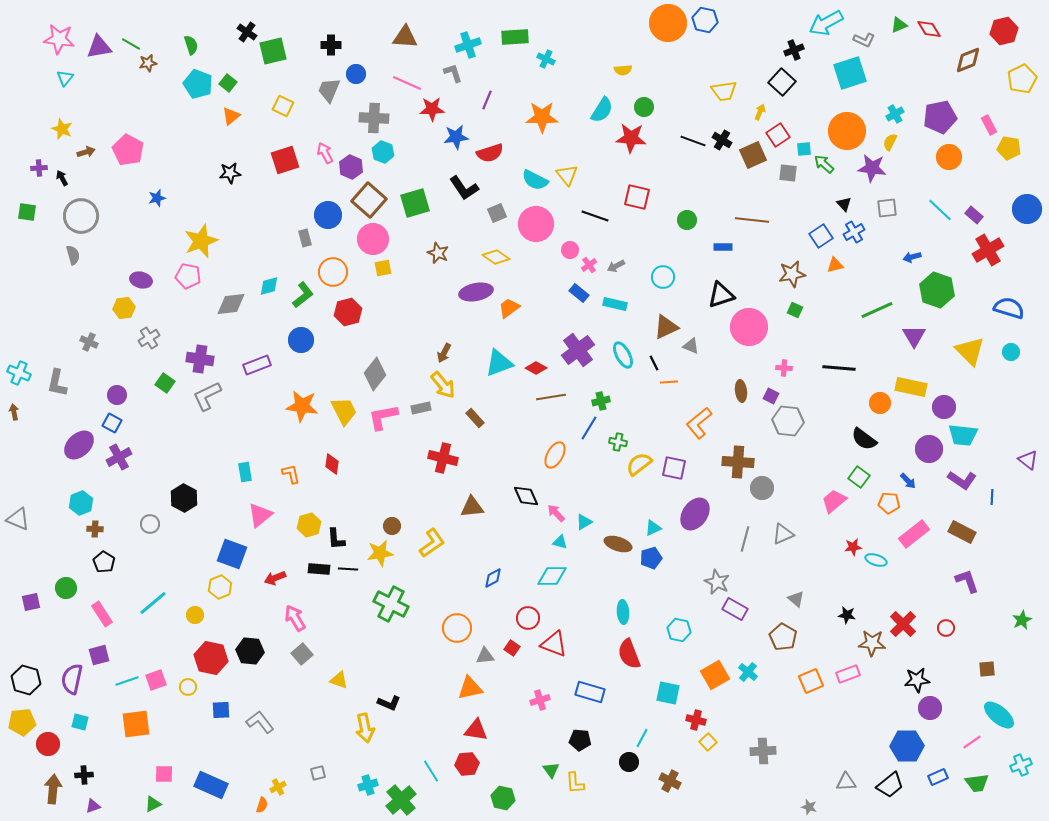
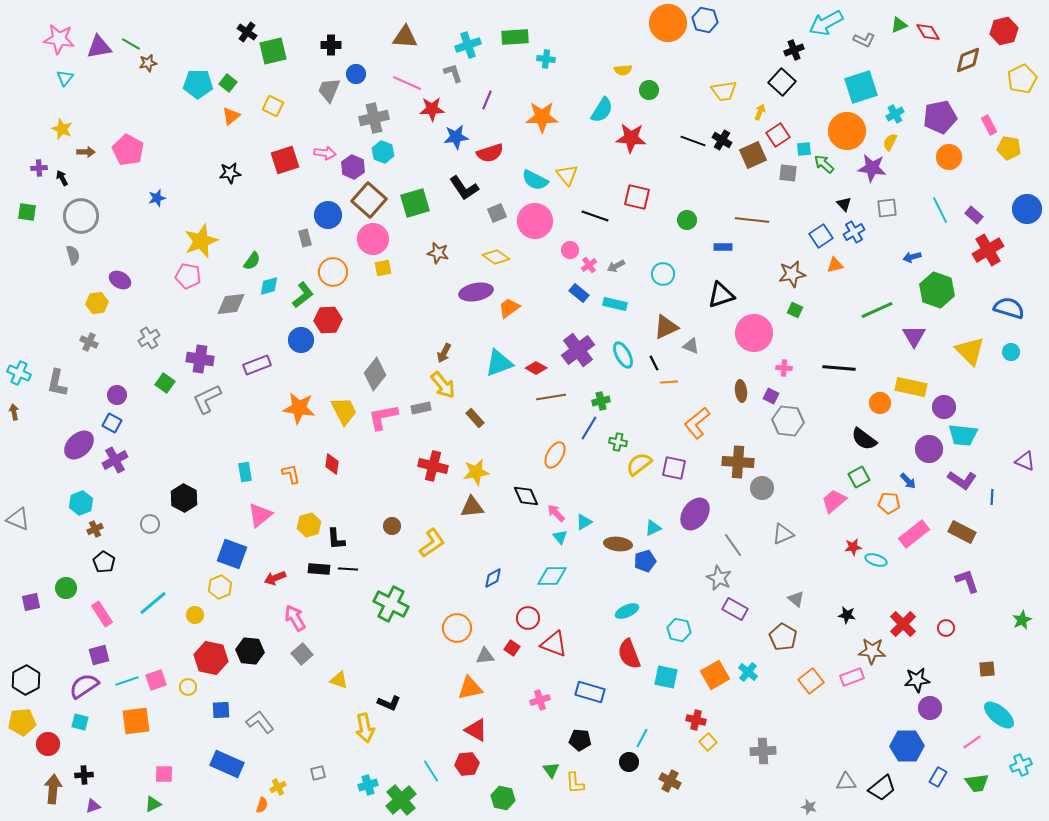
red diamond at (929, 29): moved 1 px left, 3 px down
green semicircle at (191, 45): moved 61 px right, 216 px down; rotated 54 degrees clockwise
cyan cross at (546, 59): rotated 18 degrees counterclockwise
cyan square at (850, 73): moved 11 px right, 14 px down
cyan pentagon at (198, 84): rotated 20 degrees counterclockwise
yellow square at (283, 106): moved 10 px left
green circle at (644, 107): moved 5 px right, 17 px up
gray cross at (374, 118): rotated 16 degrees counterclockwise
brown arrow at (86, 152): rotated 18 degrees clockwise
pink arrow at (325, 153): rotated 125 degrees clockwise
purple hexagon at (351, 167): moved 2 px right
cyan line at (940, 210): rotated 20 degrees clockwise
pink circle at (536, 224): moved 1 px left, 3 px up
brown star at (438, 253): rotated 10 degrees counterclockwise
cyan circle at (663, 277): moved 3 px up
purple ellipse at (141, 280): moved 21 px left; rotated 15 degrees clockwise
yellow hexagon at (124, 308): moved 27 px left, 5 px up
red hexagon at (348, 312): moved 20 px left, 8 px down; rotated 12 degrees clockwise
pink circle at (749, 327): moved 5 px right, 6 px down
gray L-shape at (207, 396): moved 3 px down
orange star at (302, 406): moved 3 px left, 2 px down
orange L-shape at (699, 423): moved 2 px left
purple cross at (119, 457): moved 4 px left, 3 px down
red cross at (443, 458): moved 10 px left, 8 px down
purple triangle at (1028, 460): moved 3 px left, 1 px down; rotated 15 degrees counterclockwise
green square at (859, 477): rotated 25 degrees clockwise
brown cross at (95, 529): rotated 28 degrees counterclockwise
gray line at (745, 539): moved 12 px left, 6 px down; rotated 50 degrees counterclockwise
cyan triangle at (560, 542): moved 5 px up; rotated 35 degrees clockwise
brown ellipse at (618, 544): rotated 12 degrees counterclockwise
yellow star at (380, 553): moved 96 px right, 81 px up
blue pentagon at (651, 558): moved 6 px left, 3 px down
gray star at (717, 582): moved 2 px right, 4 px up
cyan ellipse at (623, 612): moved 4 px right, 1 px up; rotated 70 degrees clockwise
brown star at (872, 643): moved 8 px down
pink rectangle at (848, 674): moved 4 px right, 3 px down
purple semicircle at (72, 679): moved 12 px right, 7 px down; rotated 44 degrees clockwise
black hexagon at (26, 680): rotated 16 degrees clockwise
orange square at (811, 681): rotated 15 degrees counterclockwise
cyan square at (668, 693): moved 2 px left, 16 px up
orange square at (136, 724): moved 3 px up
red triangle at (476, 730): rotated 20 degrees clockwise
blue rectangle at (938, 777): rotated 36 degrees counterclockwise
blue rectangle at (211, 785): moved 16 px right, 21 px up
black trapezoid at (890, 785): moved 8 px left, 3 px down
